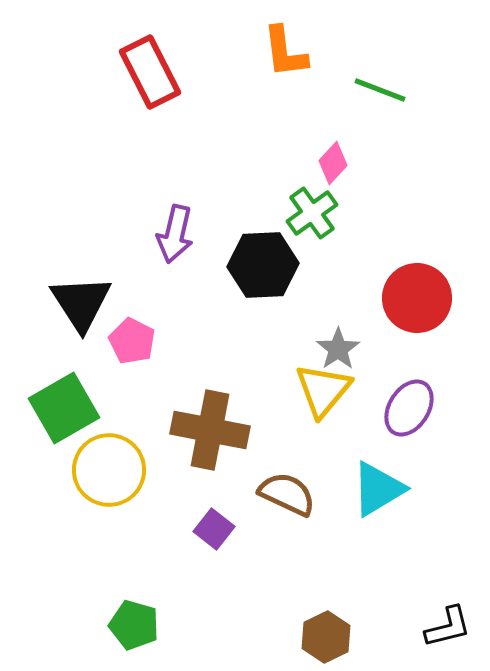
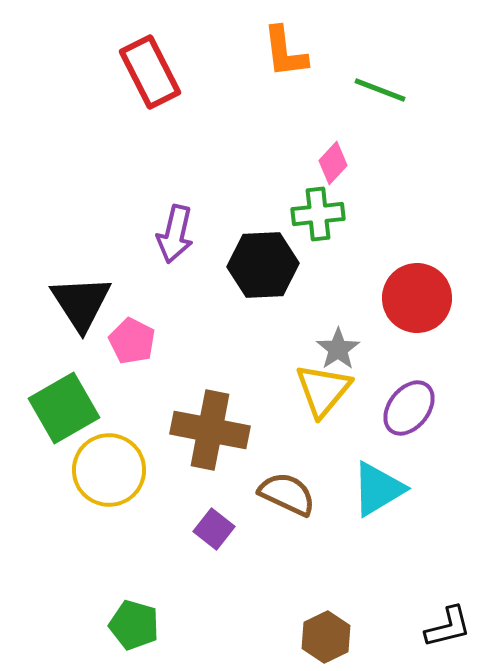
green cross: moved 6 px right, 1 px down; rotated 30 degrees clockwise
purple ellipse: rotated 6 degrees clockwise
